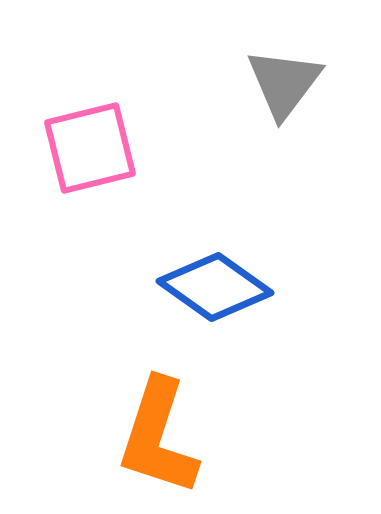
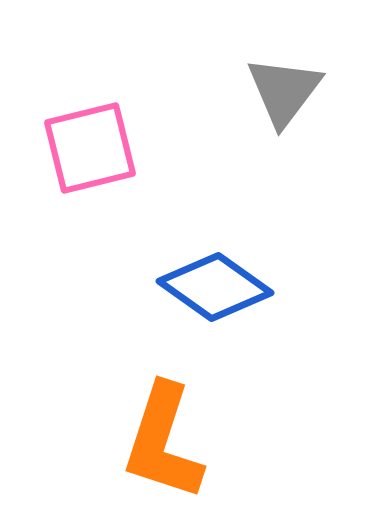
gray triangle: moved 8 px down
orange L-shape: moved 5 px right, 5 px down
